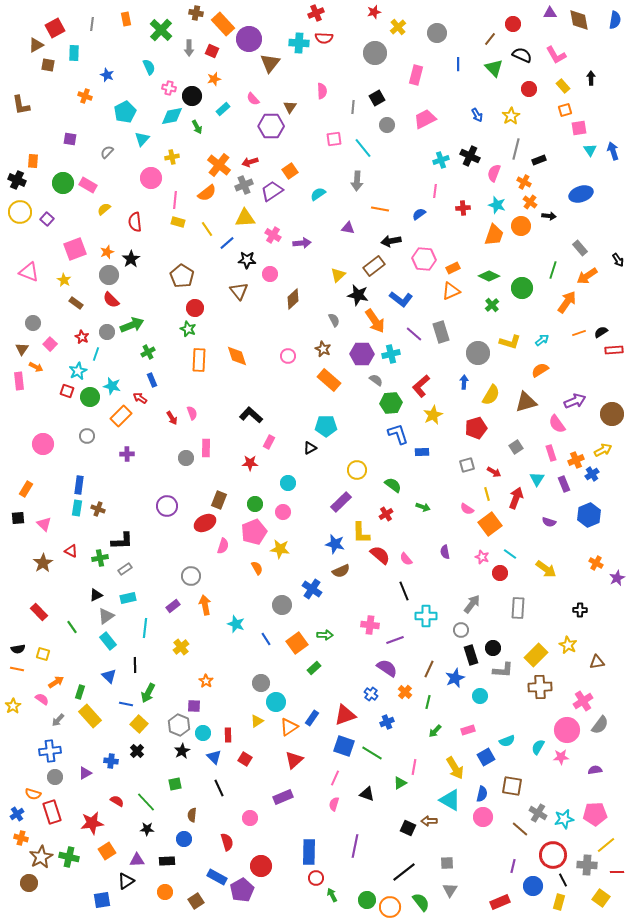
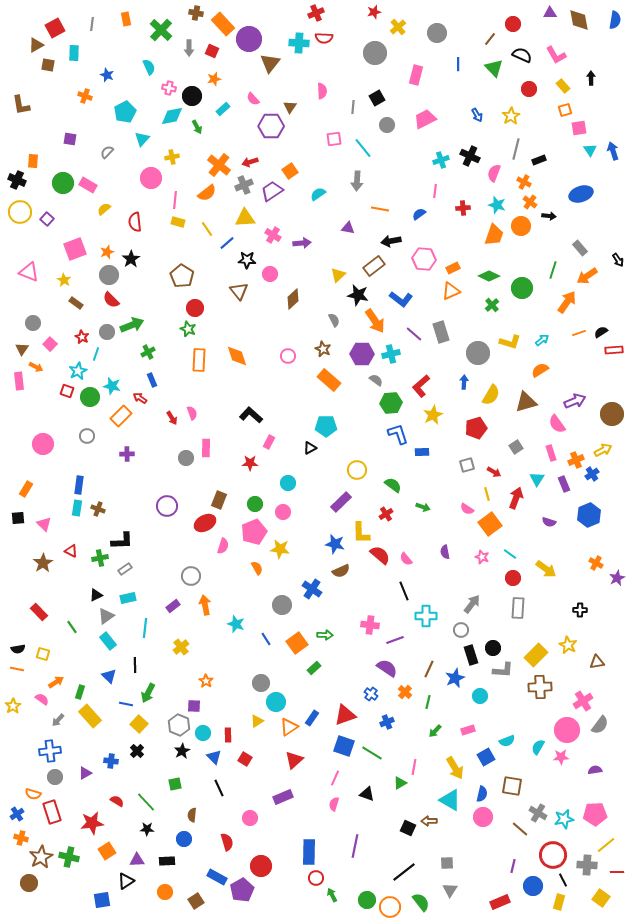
red circle at (500, 573): moved 13 px right, 5 px down
